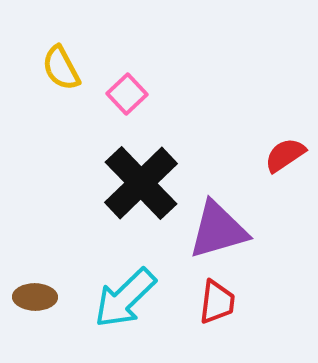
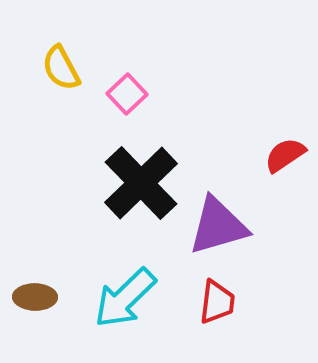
purple triangle: moved 4 px up
